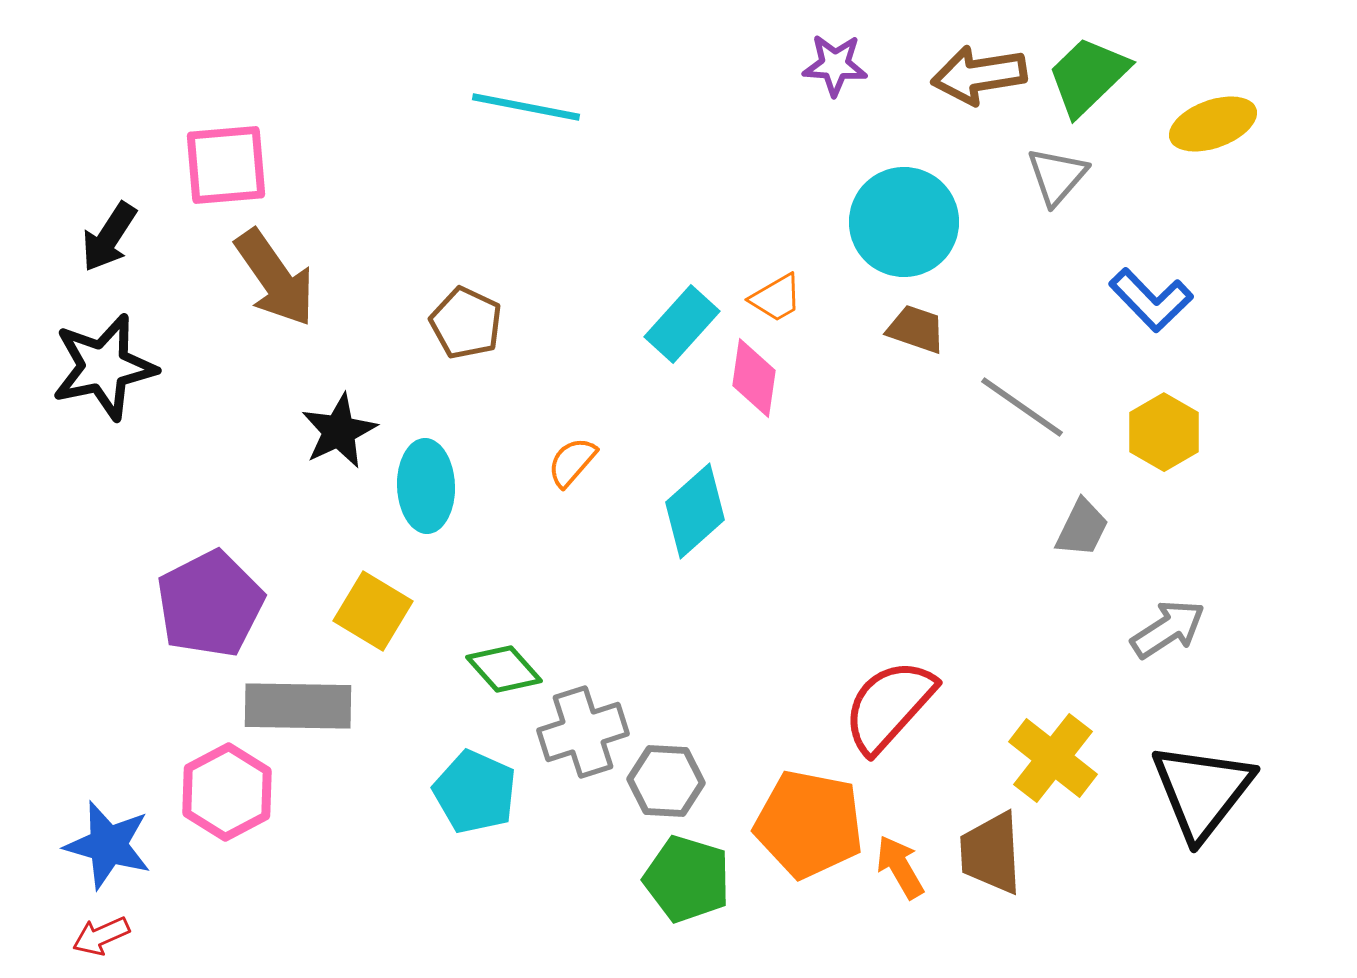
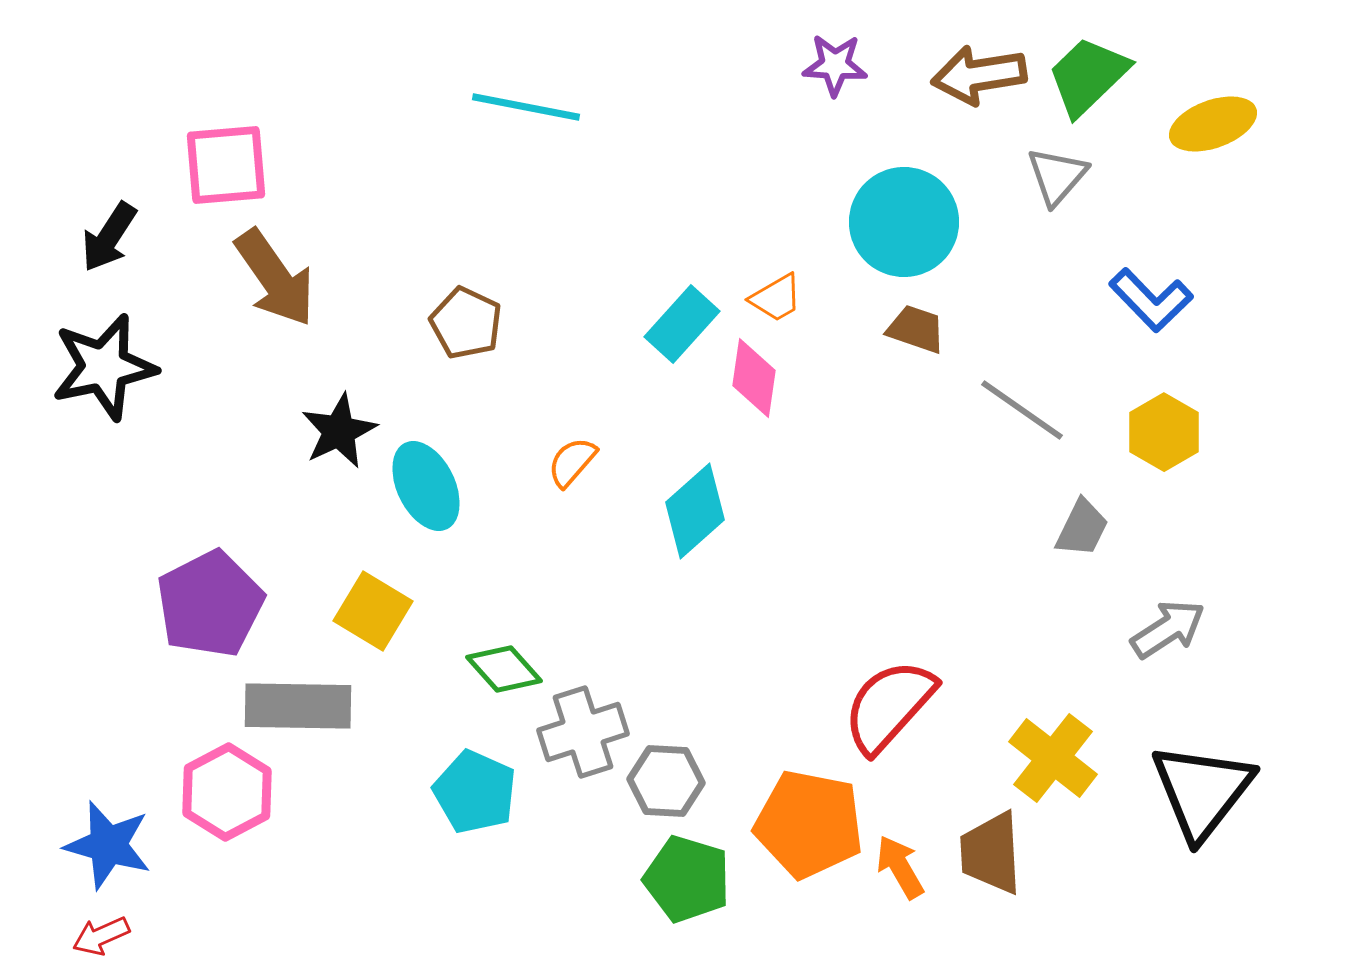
gray line at (1022, 407): moved 3 px down
cyan ellipse at (426, 486): rotated 24 degrees counterclockwise
